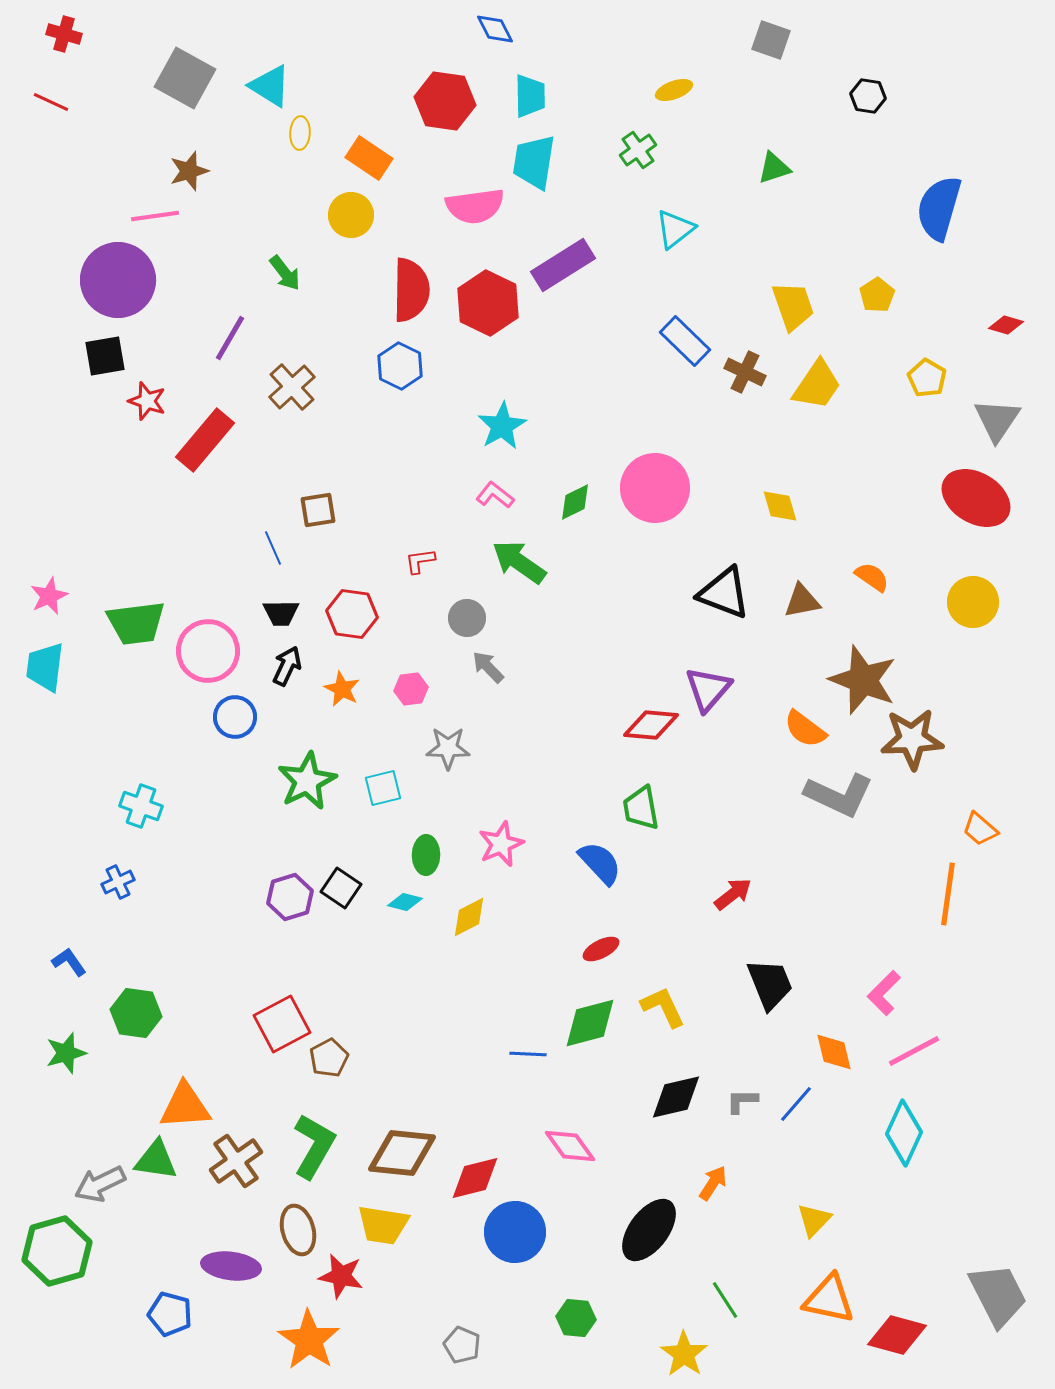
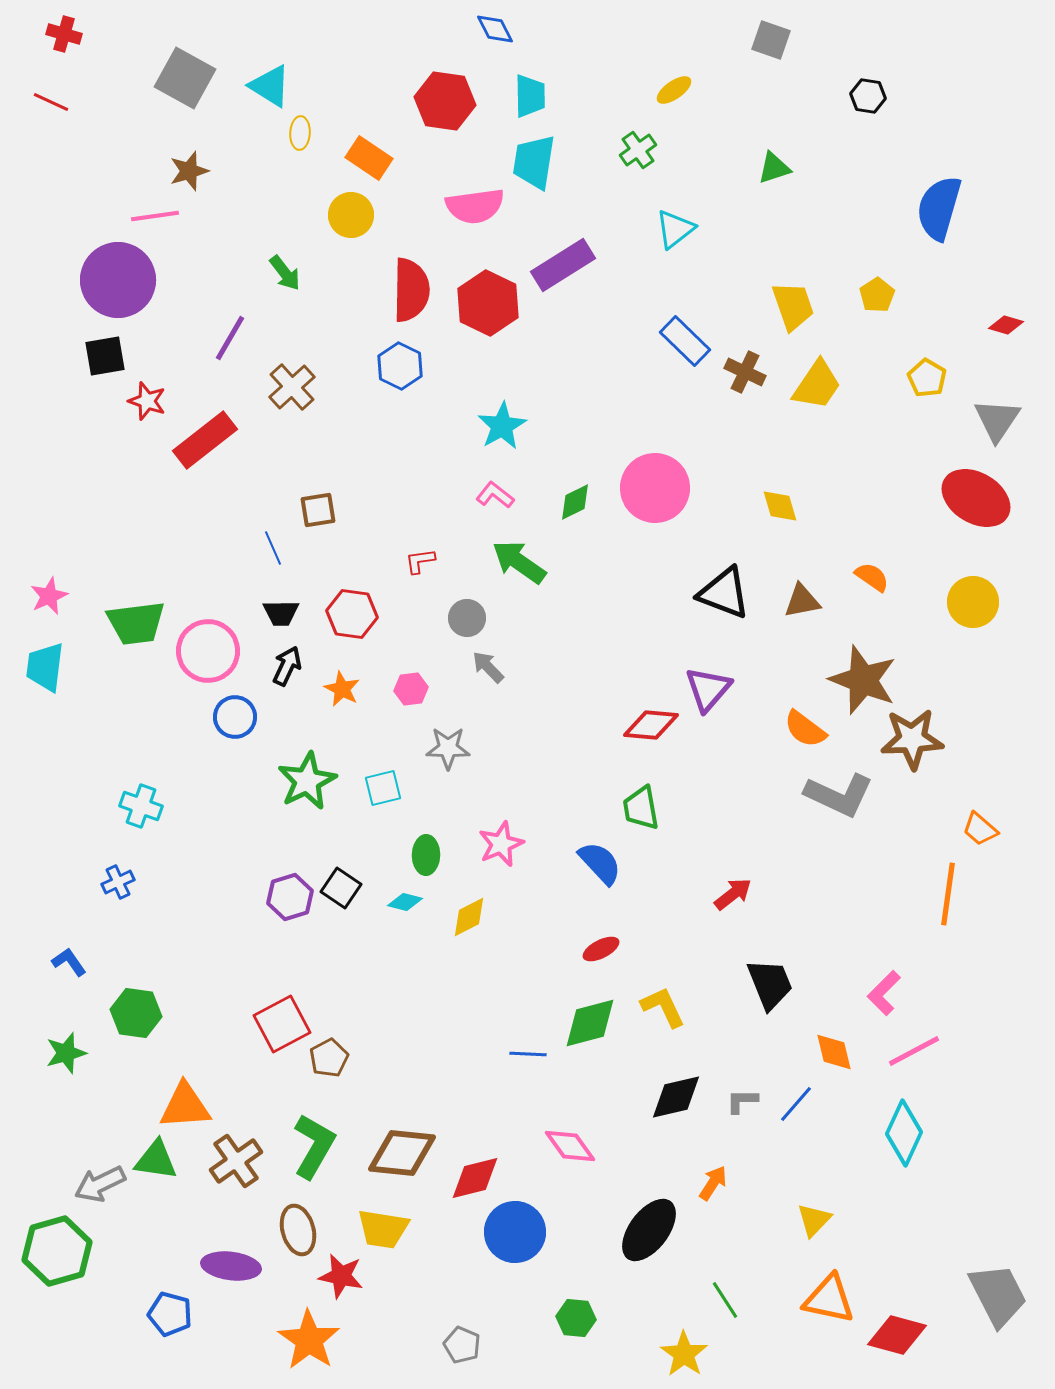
yellow ellipse at (674, 90): rotated 15 degrees counterclockwise
red rectangle at (205, 440): rotated 12 degrees clockwise
yellow trapezoid at (383, 1225): moved 4 px down
